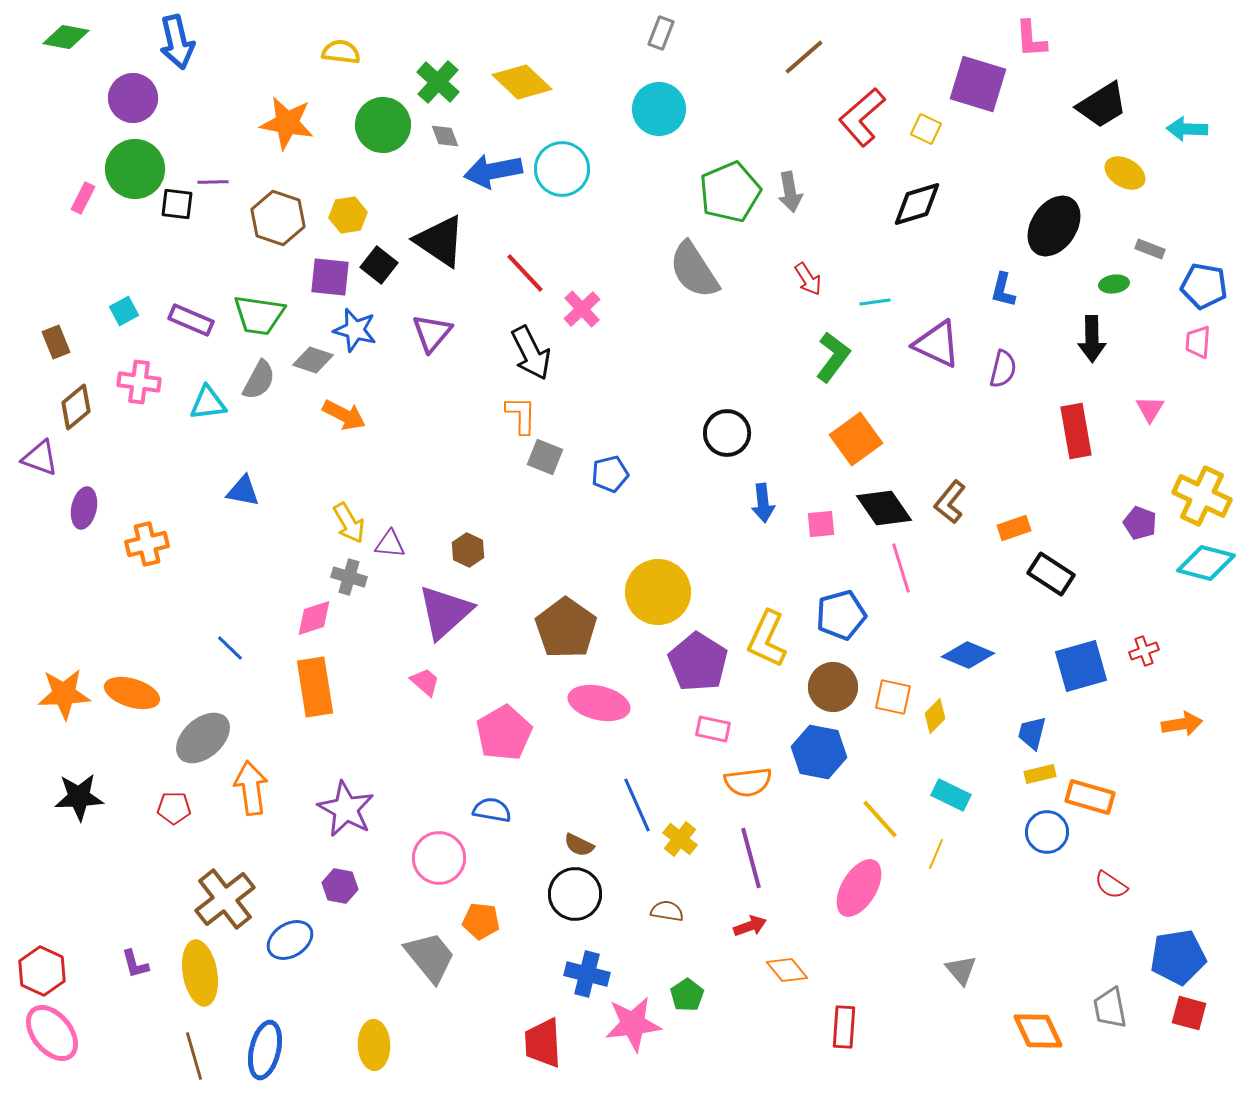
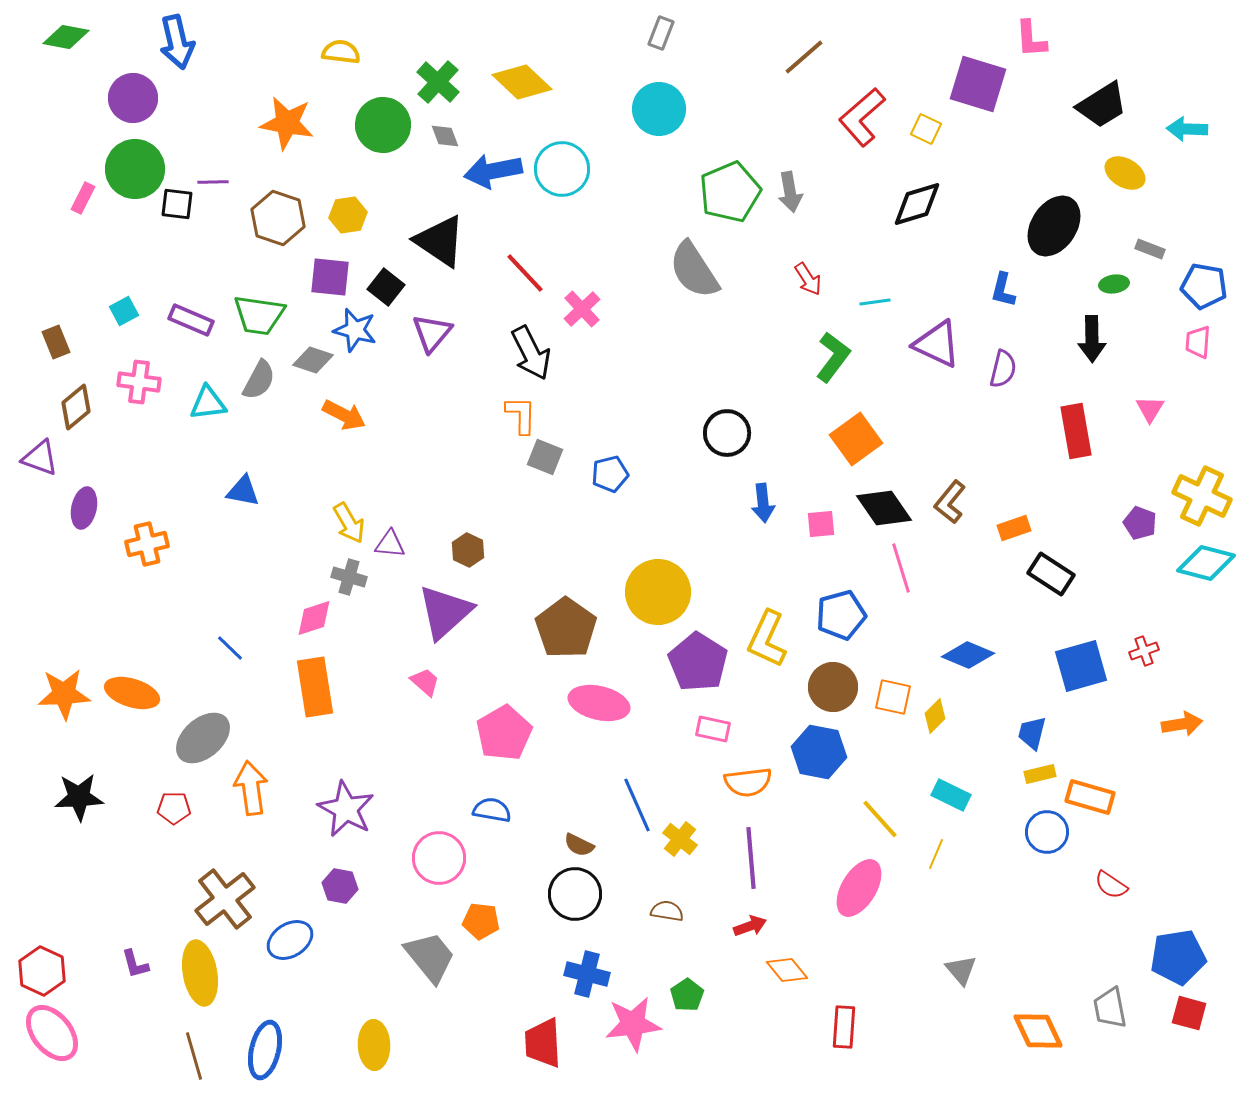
black square at (379, 265): moved 7 px right, 22 px down
purple line at (751, 858): rotated 10 degrees clockwise
